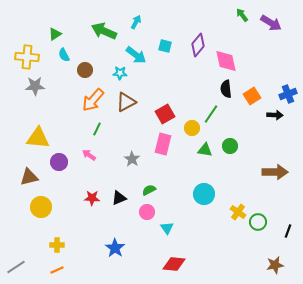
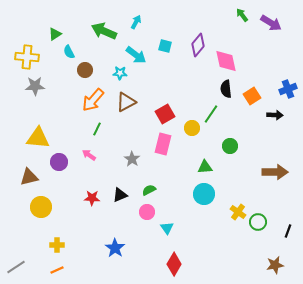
cyan semicircle at (64, 55): moved 5 px right, 3 px up
blue cross at (288, 94): moved 5 px up
green triangle at (205, 150): moved 17 px down; rotated 14 degrees counterclockwise
black triangle at (119, 198): moved 1 px right, 3 px up
red diamond at (174, 264): rotated 65 degrees counterclockwise
